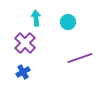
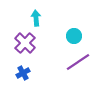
cyan circle: moved 6 px right, 14 px down
purple line: moved 2 px left, 4 px down; rotated 15 degrees counterclockwise
blue cross: moved 1 px down
